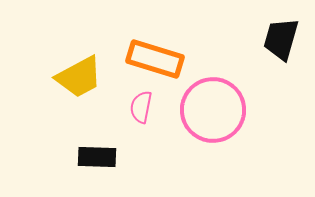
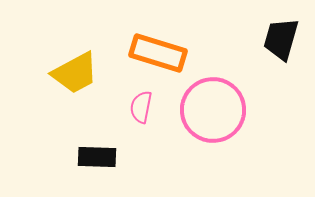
orange rectangle: moved 3 px right, 6 px up
yellow trapezoid: moved 4 px left, 4 px up
